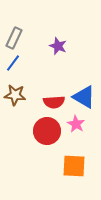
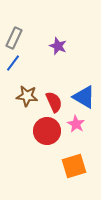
brown star: moved 12 px right, 1 px down
red semicircle: rotated 110 degrees counterclockwise
orange square: rotated 20 degrees counterclockwise
